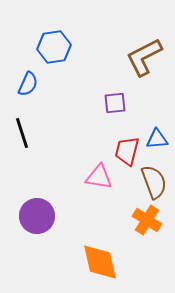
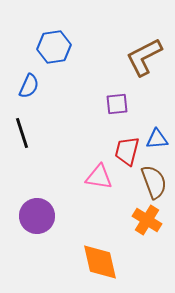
blue semicircle: moved 1 px right, 2 px down
purple square: moved 2 px right, 1 px down
